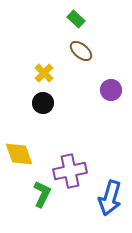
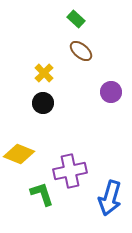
purple circle: moved 2 px down
yellow diamond: rotated 48 degrees counterclockwise
green L-shape: rotated 44 degrees counterclockwise
